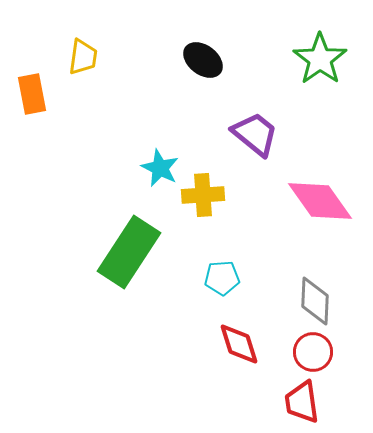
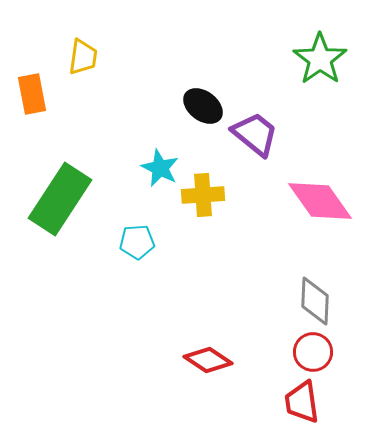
black ellipse: moved 46 px down
green rectangle: moved 69 px left, 53 px up
cyan pentagon: moved 85 px left, 36 px up
red diamond: moved 31 px left, 16 px down; rotated 39 degrees counterclockwise
